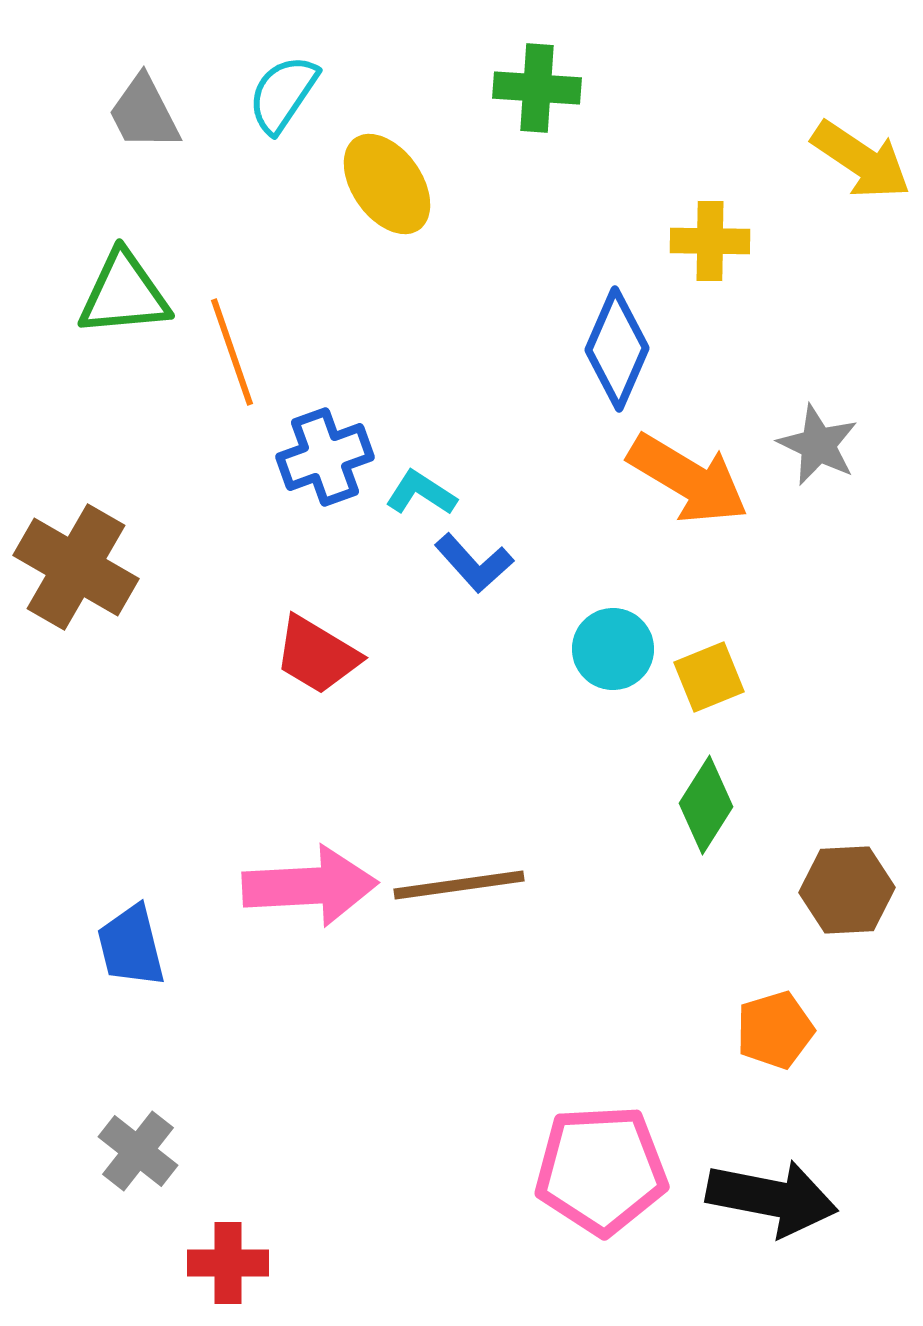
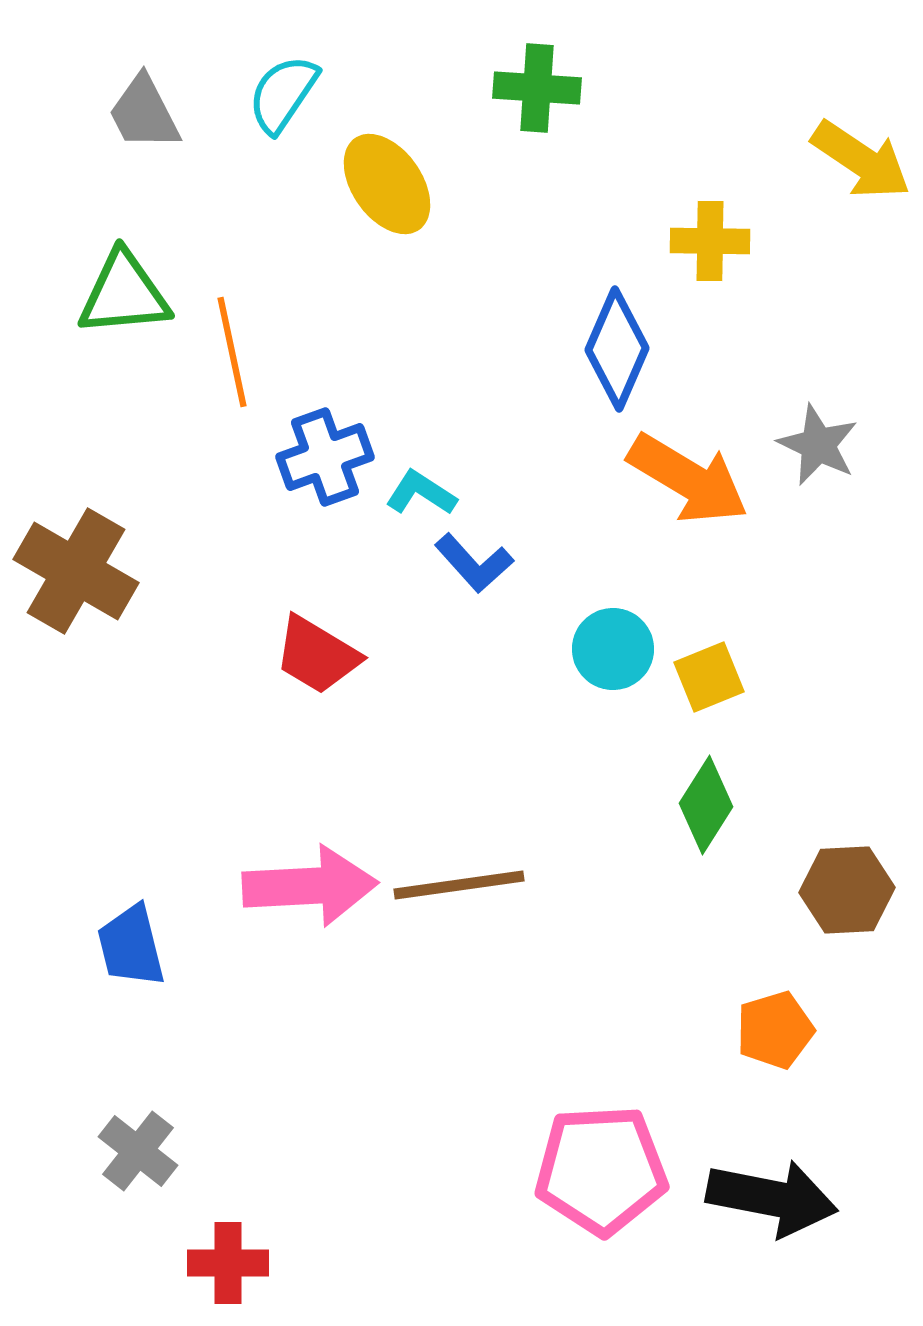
orange line: rotated 7 degrees clockwise
brown cross: moved 4 px down
